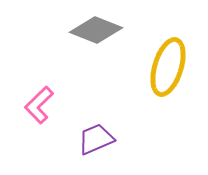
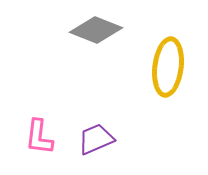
yellow ellipse: rotated 10 degrees counterclockwise
pink L-shape: moved 32 px down; rotated 39 degrees counterclockwise
